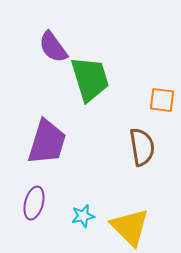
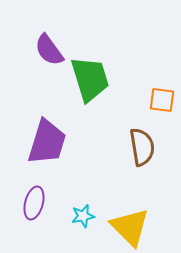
purple semicircle: moved 4 px left, 3 px down
